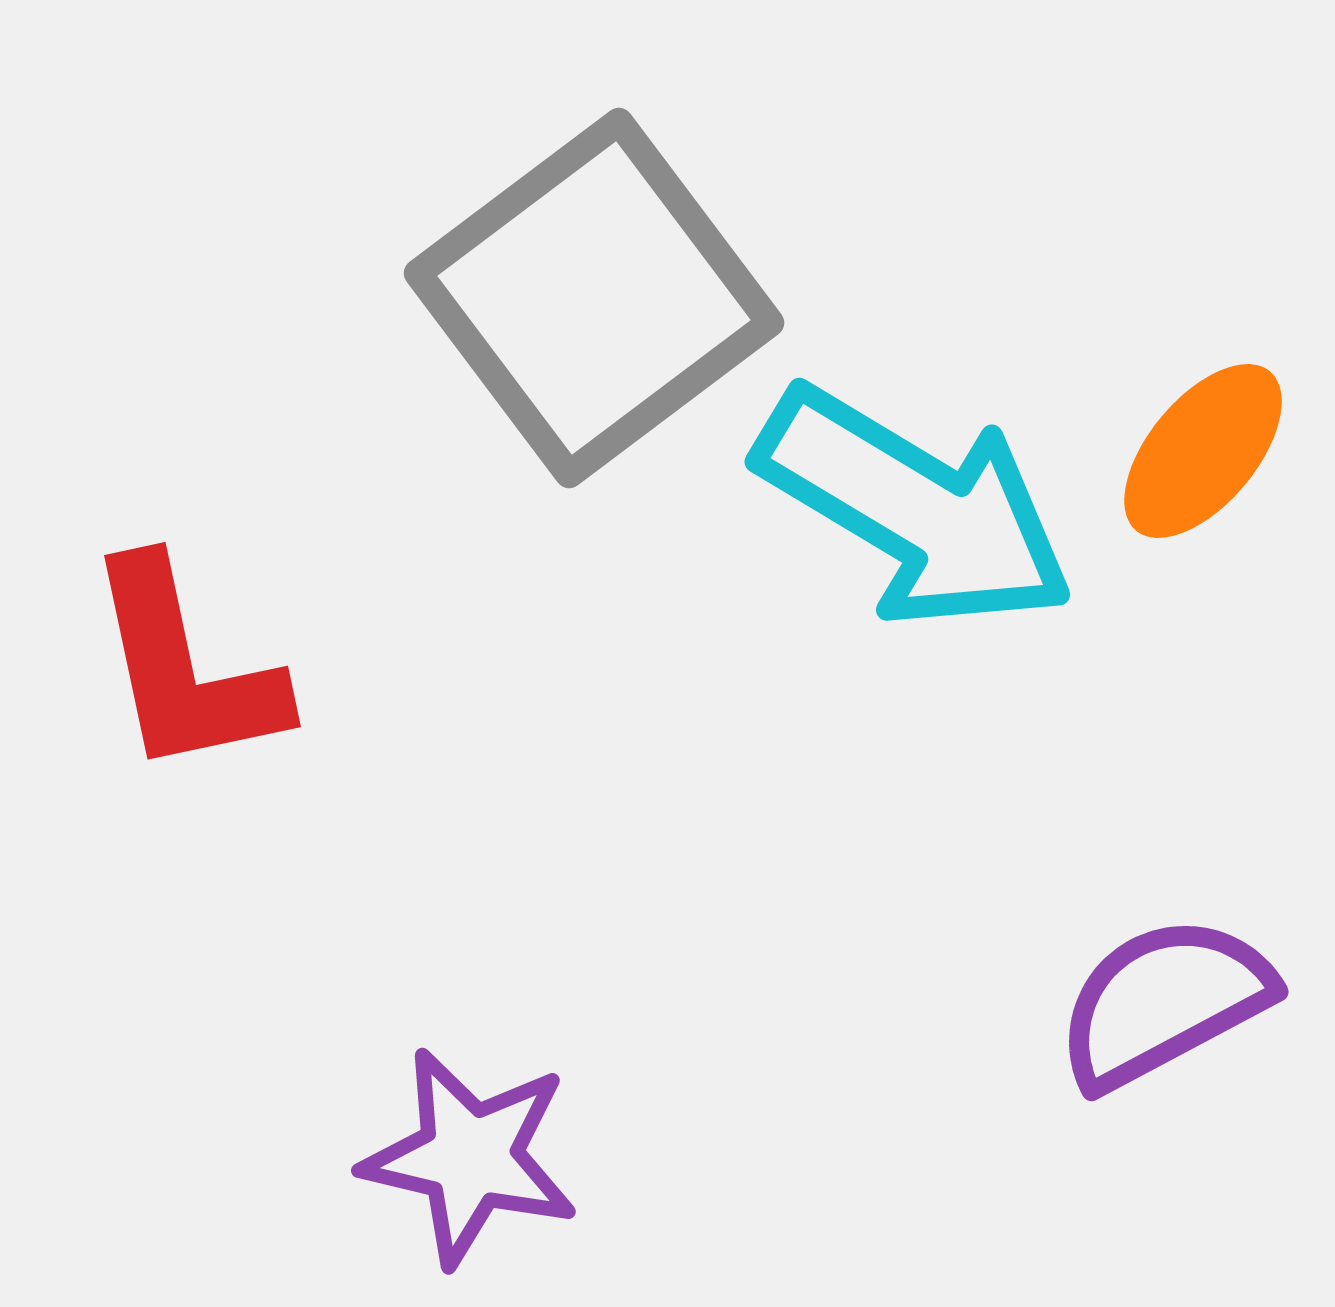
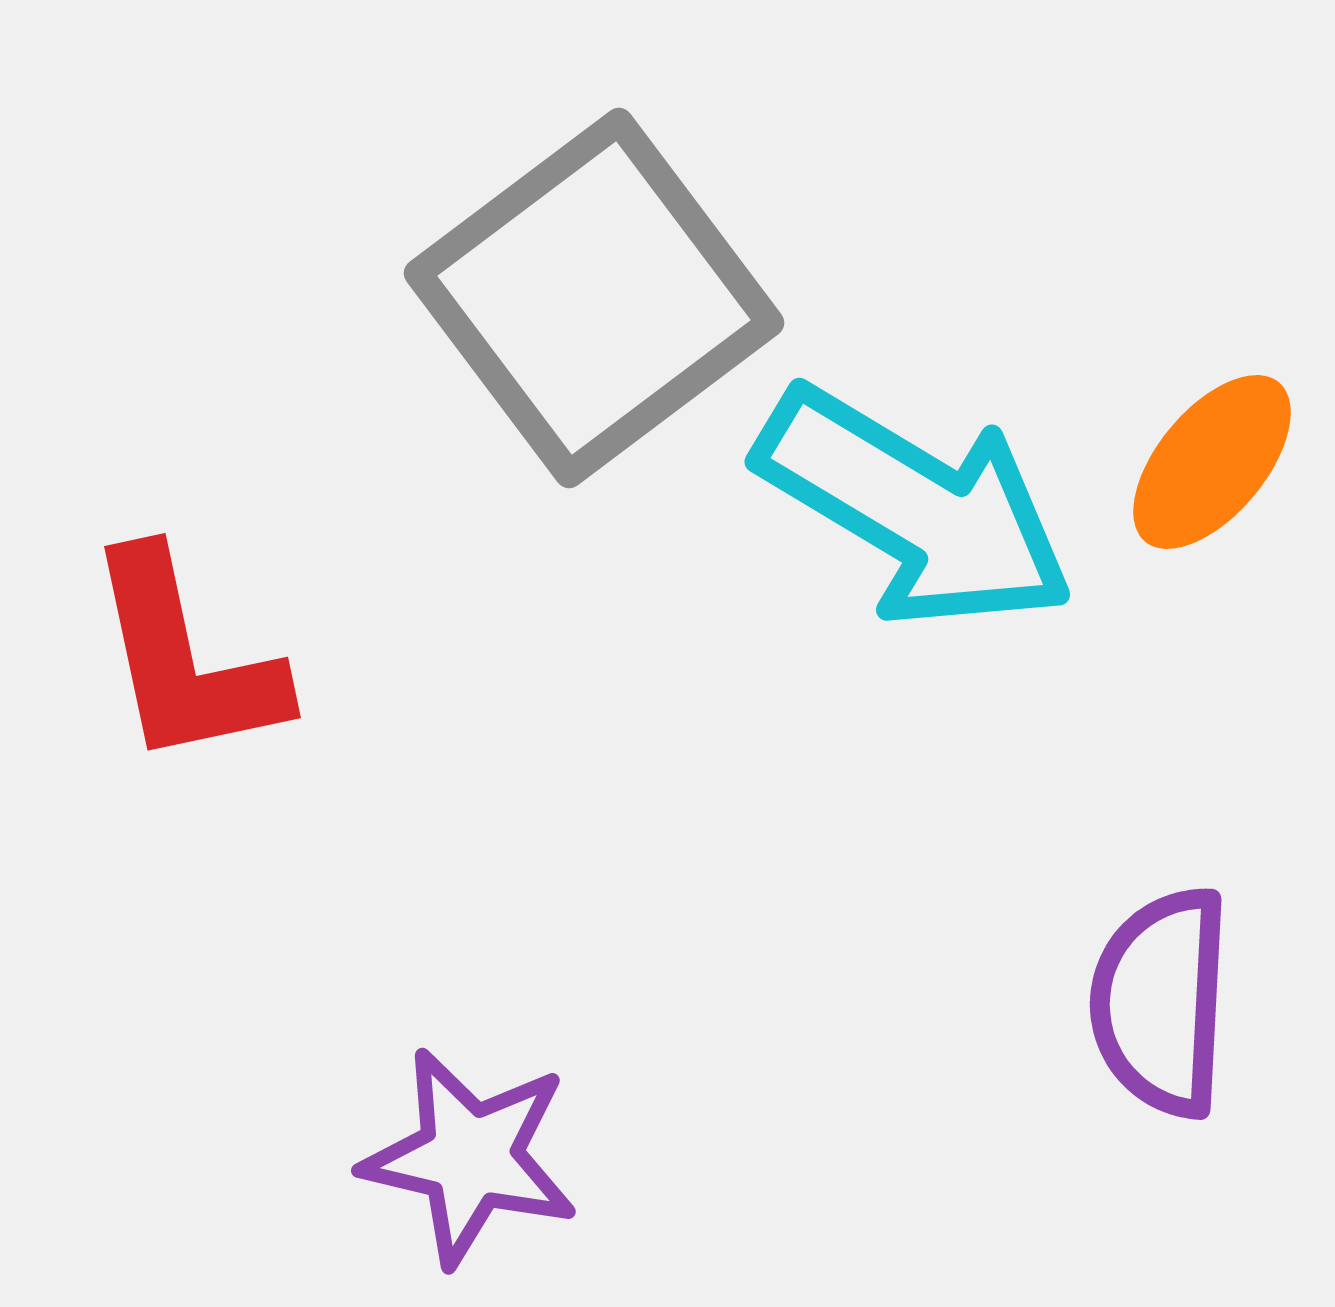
orange ellipse: moved 9 px right, 11 px down
red L-shape: moved 9 px up
purple semicircle: moved 3 px left; rotated 59 degrees counterclockwise
